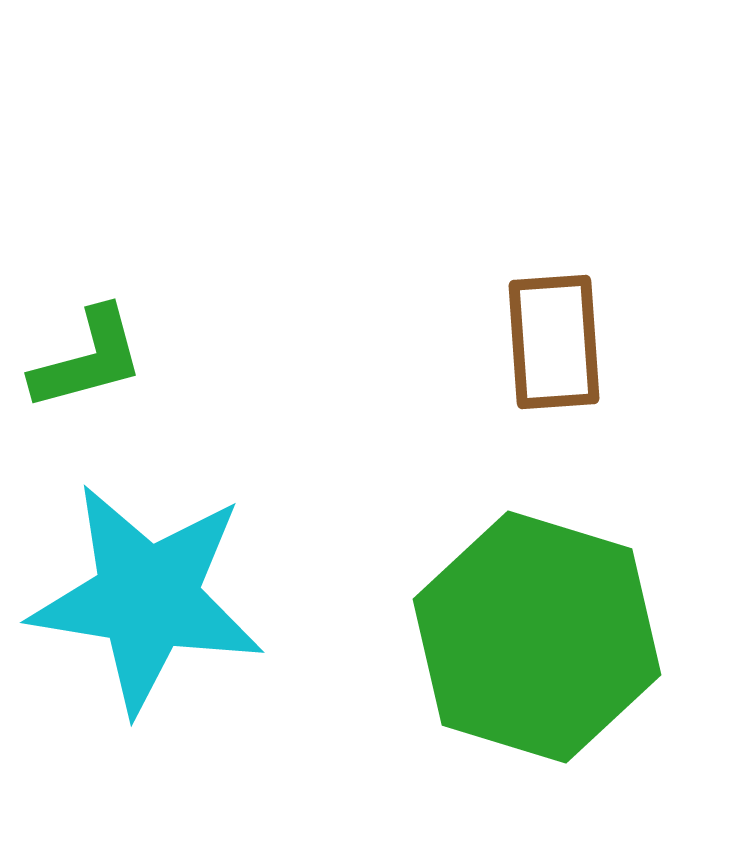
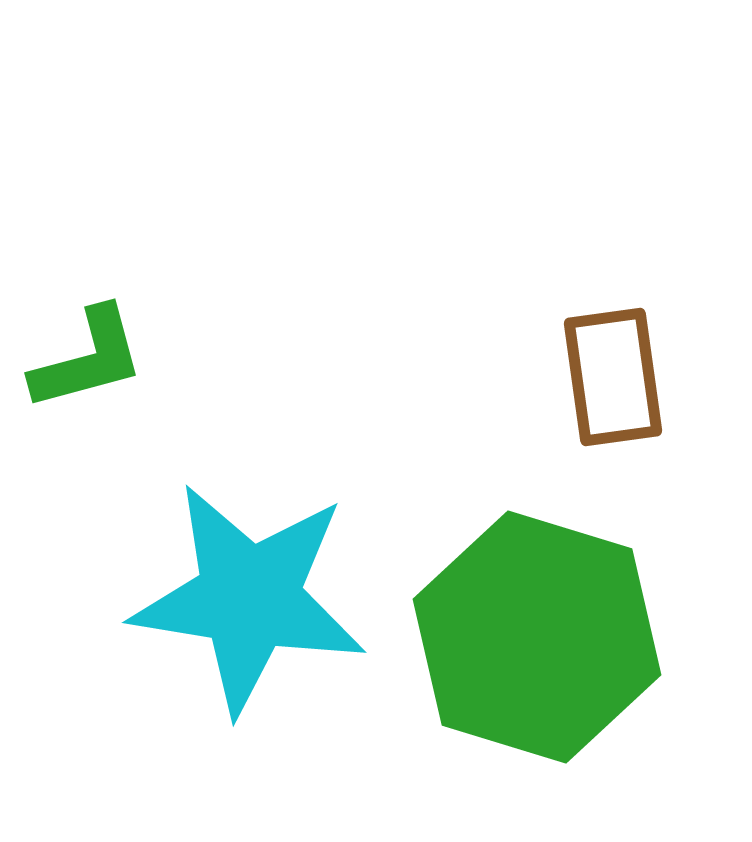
brown rectangle: moved 59 px right, 35 px down; rotated 4 degrees counterclockwise
cyan star: moved 102 px right
